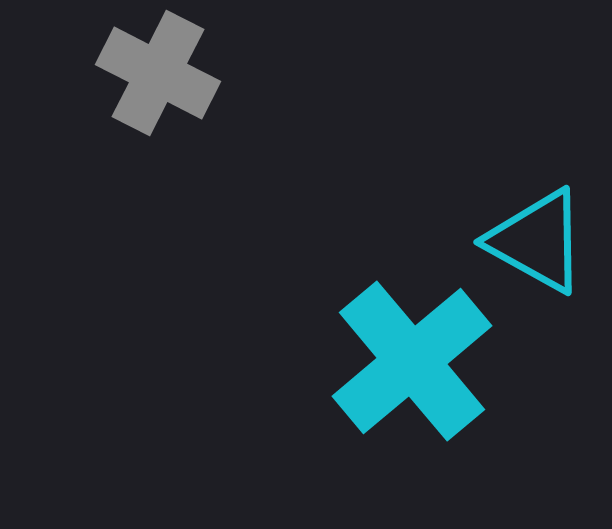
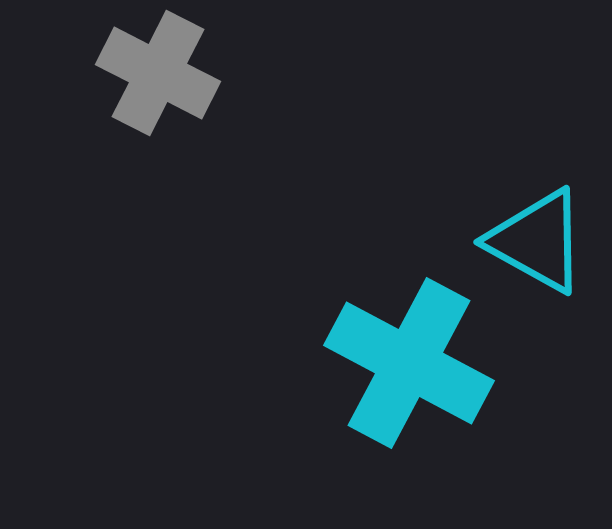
cyan cross: moved 3 px left, 2 px down; rotated 22 degrees counterclockwise
